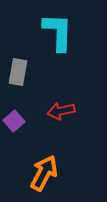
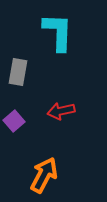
orange arrow: moved 2 px down
